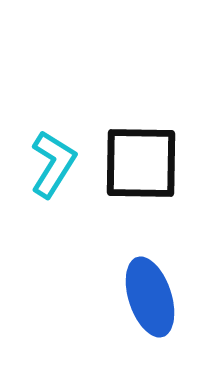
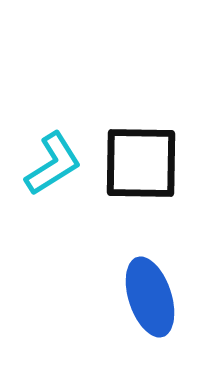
cyan L-shape: rotated 26 degrees clockwise
